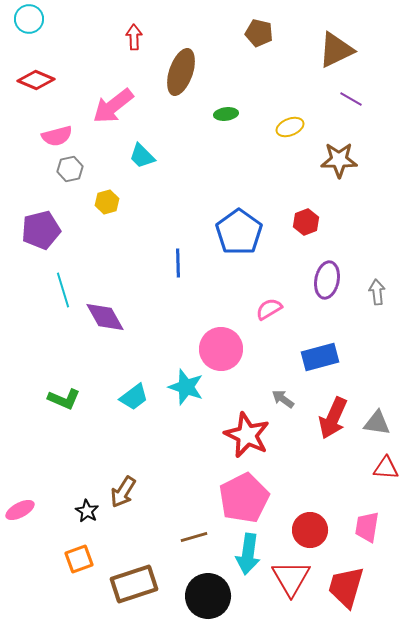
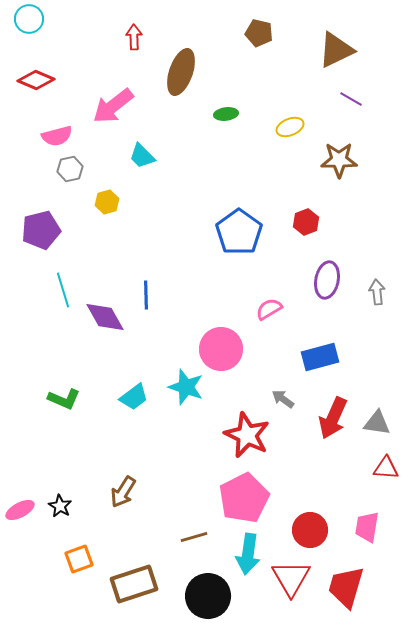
blue line at (178, 263): moved 32 px left, 32 px down
black star at (87, 511): moved 27 px left, 5 px up
